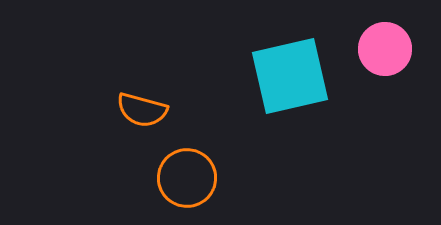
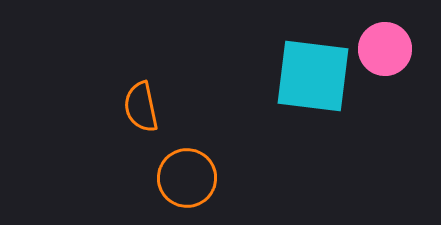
cyan square: moved 23 px right; rotated 20 degrees clockwise
orange semicircle: moved 1 px left, 3 px up; rotated 63 degrees clockwise
